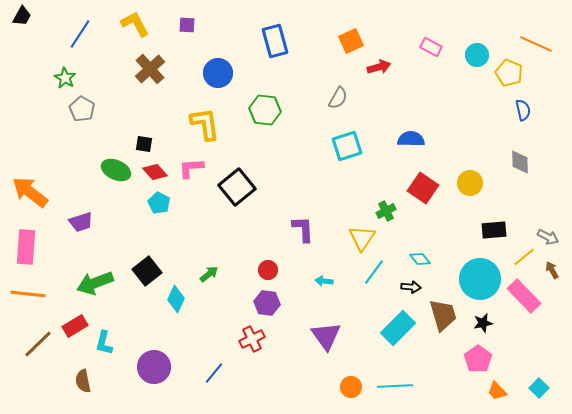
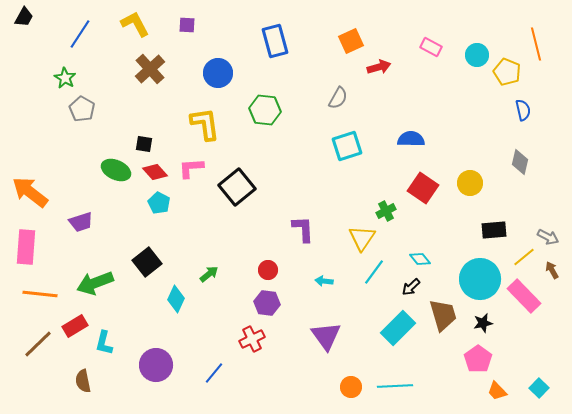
black trapezoid at (22, 16): moved 2 px right, 1 px down
orange line at (536, 44): rotated 52 degrees clockwise
yellow pentagon at (509, 73): moved 2 px left, 1 px up
gray diamond at (520, 162): rotated 15 degrees clockwise
black square at (147, 271): moved 9 px up
black arrow at (411, 287): rotated 132 degrees clockwise
orange line at (28, 294): moved 12 px right
purple circle at (154, 367): moved 2 px right, 2 px up
